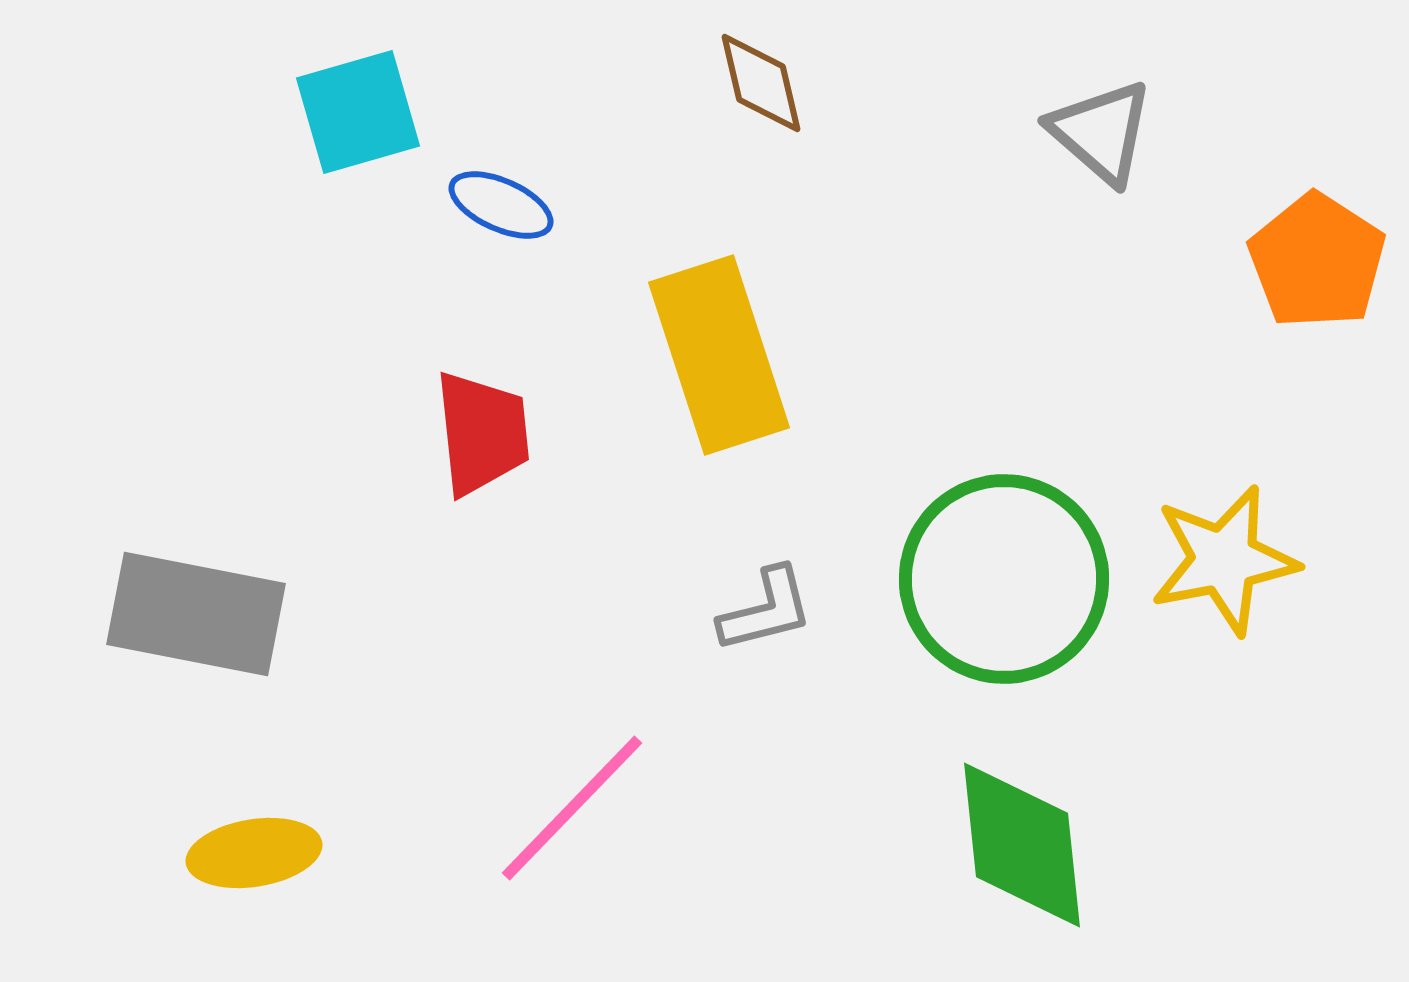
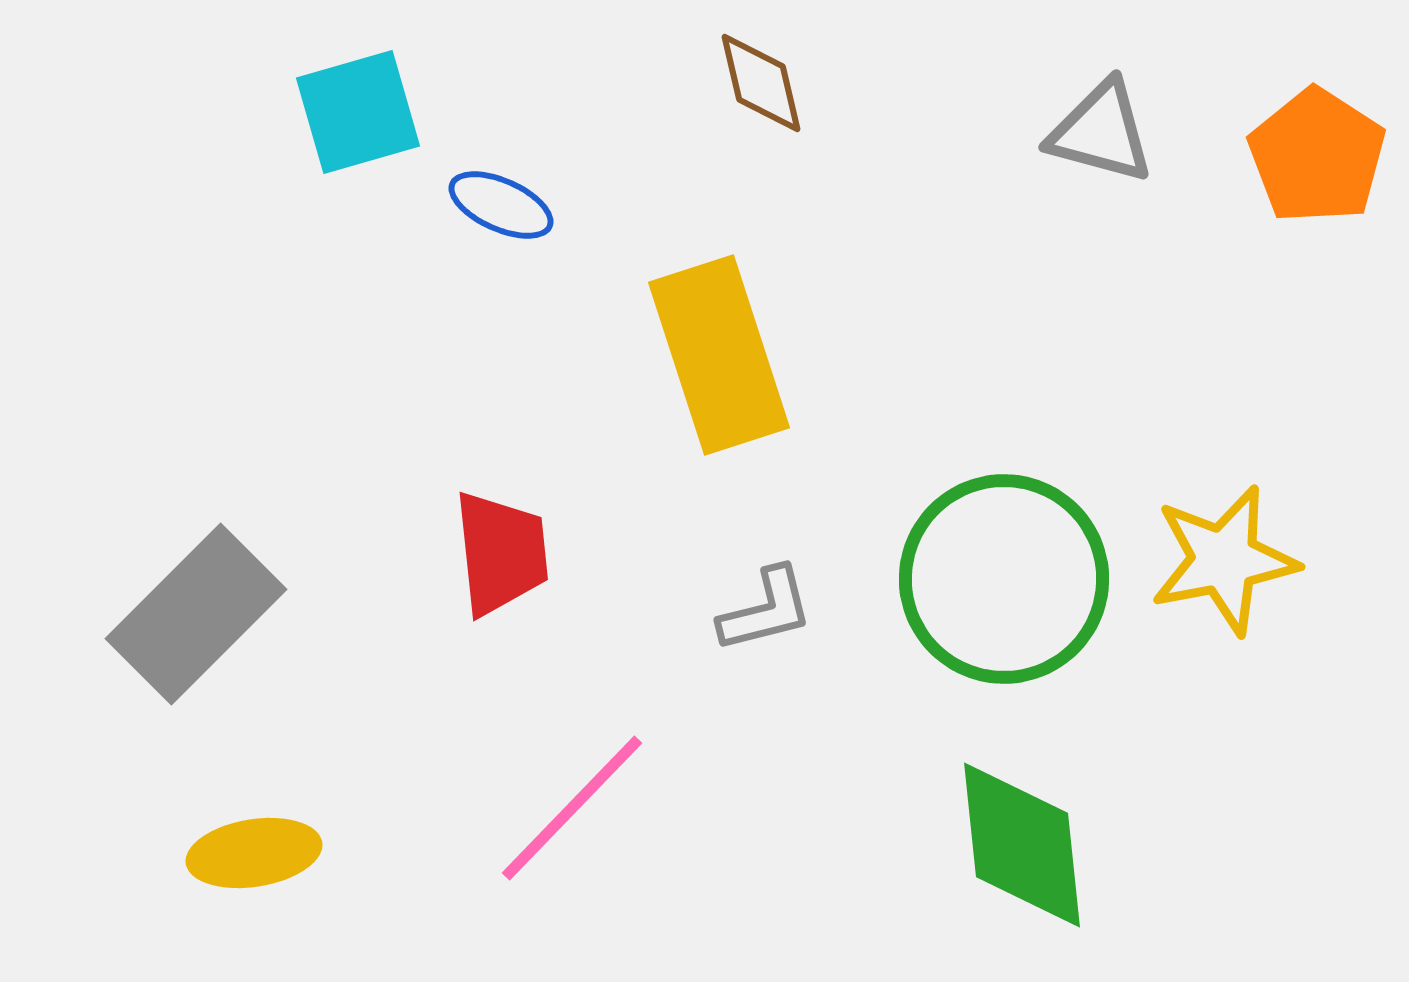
gray triangle: rotated 26 degrees counterclockwise
orange pentagon: moved 105 px up
red trapezoid: moved 19 px right, 120 px down
gray rectangle: rotated 56 degrees counterclockwise
